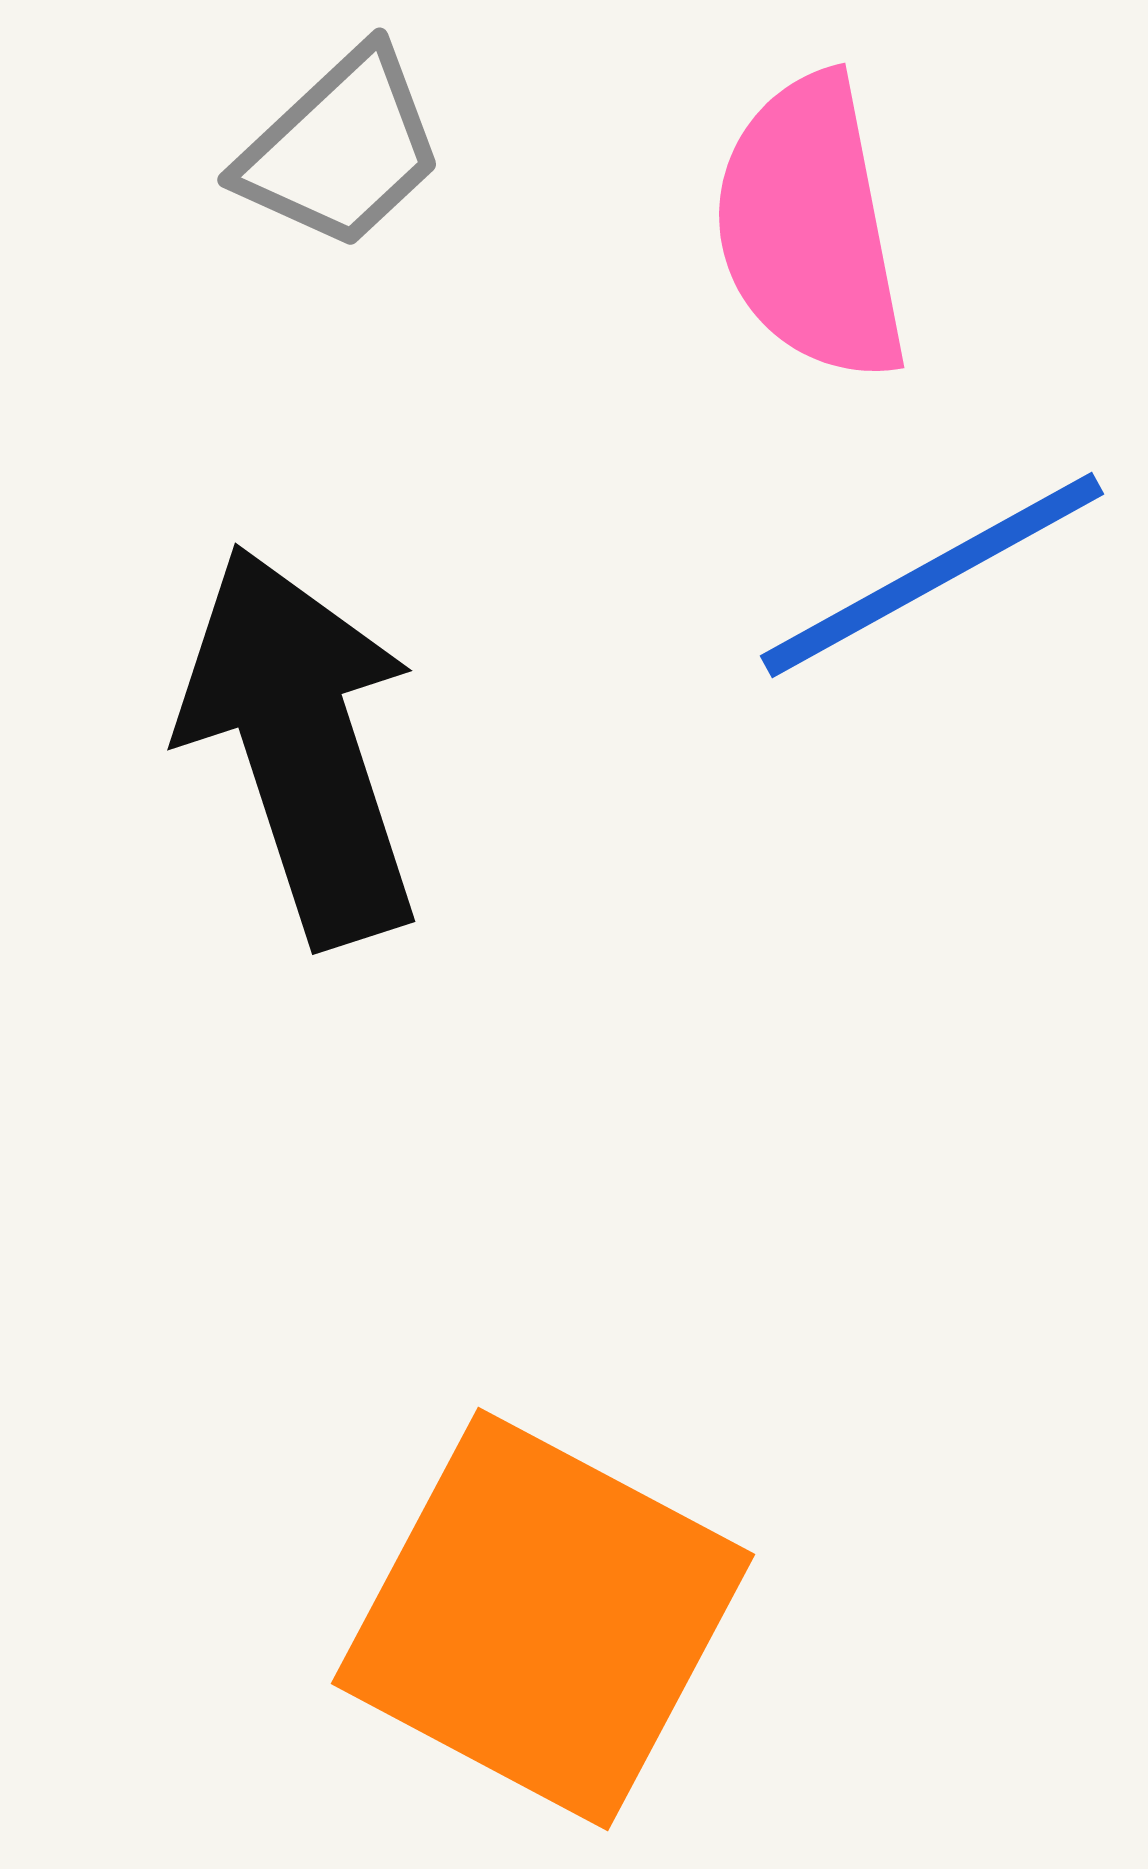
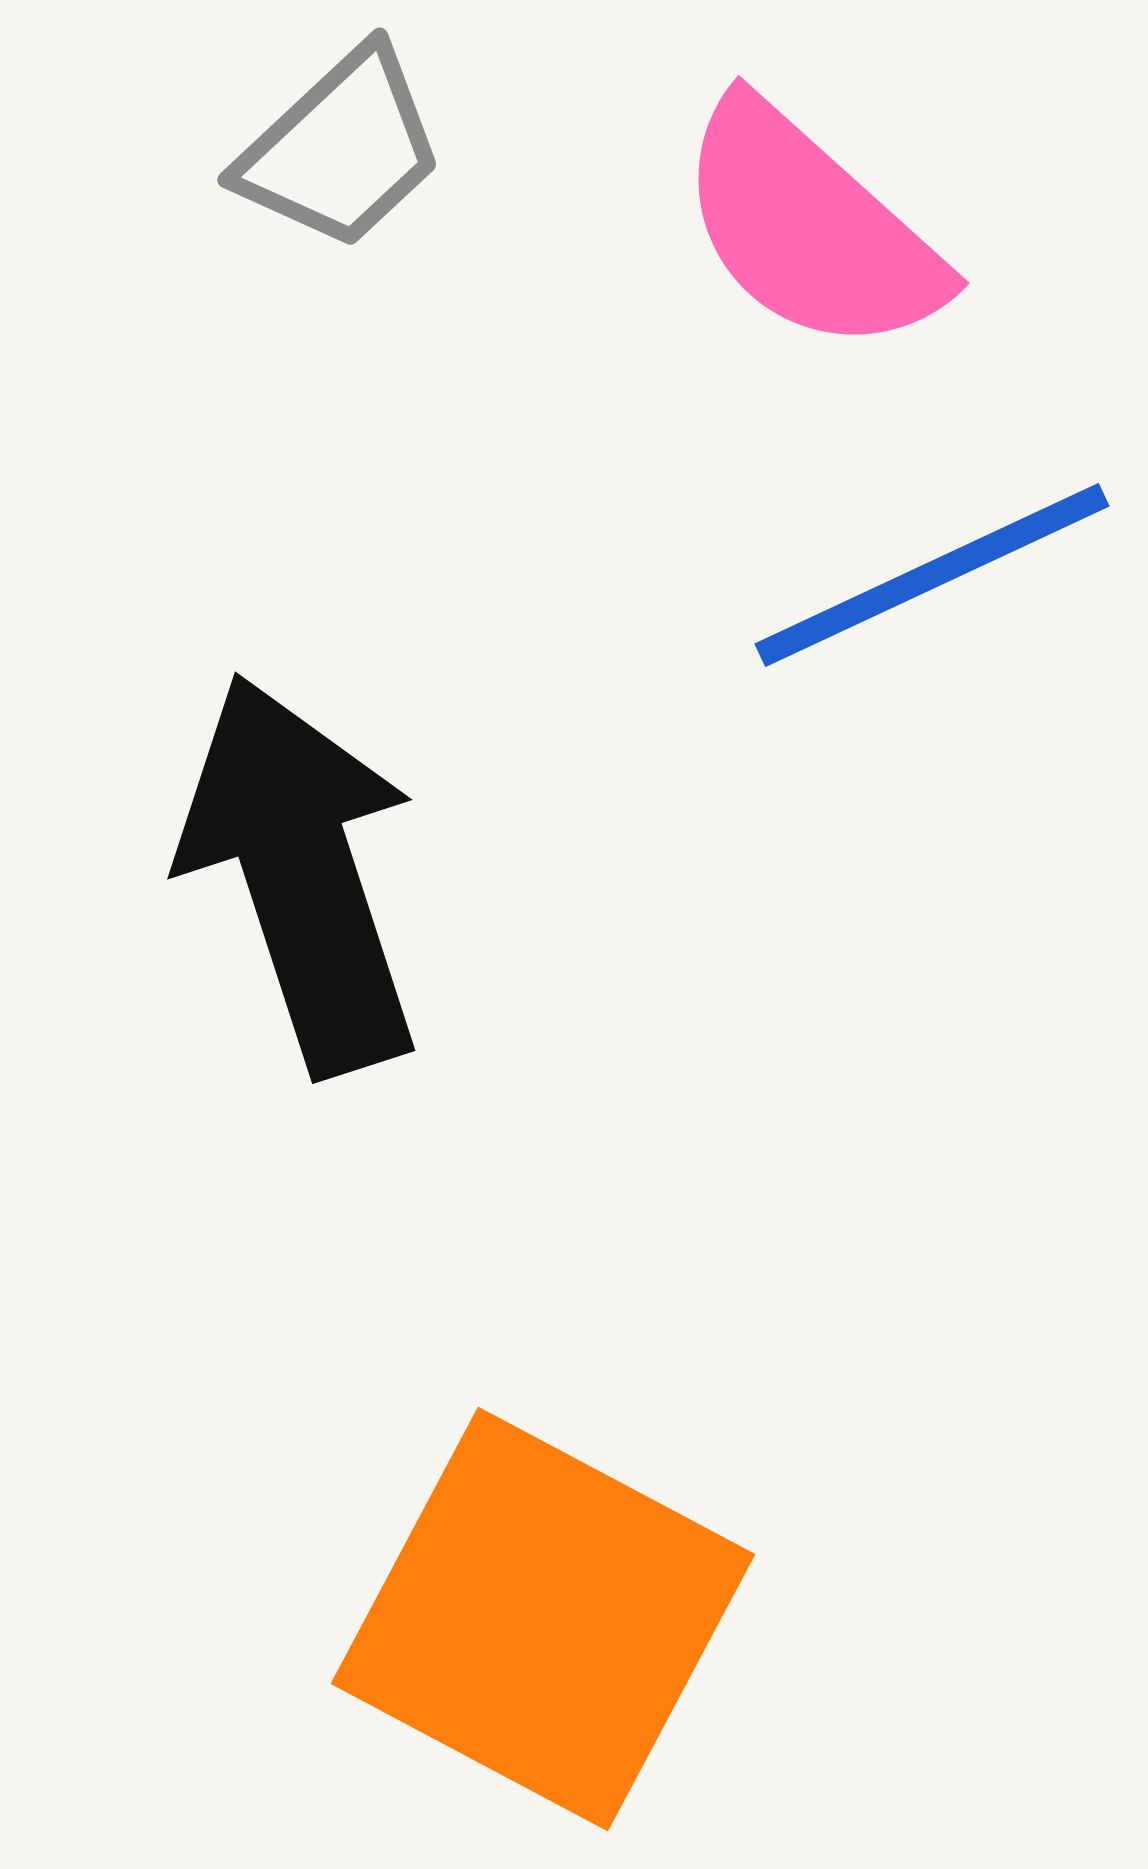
pink semicircle: rotated 37 degrees counterclockwise
blue line: rotated 4 degrees clockwise
black arrow: moved 129 px down
